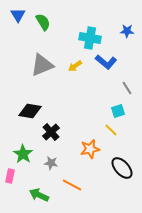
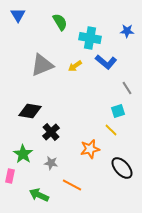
green semicircle: moved 17 px right
